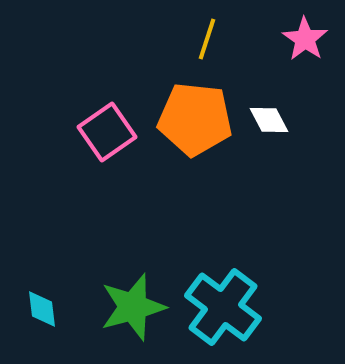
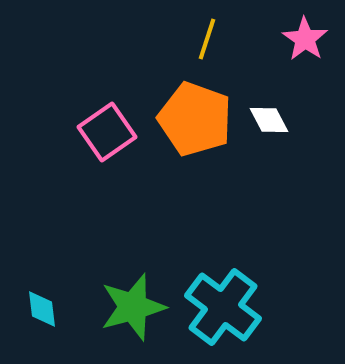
orange pentagon: rotated 14 degrees clockwise
